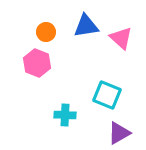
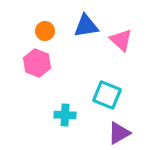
orange circle: moved 1 px left, 1 px up
pink triangle: moved 2 px down
